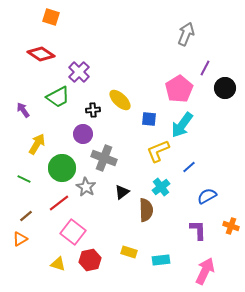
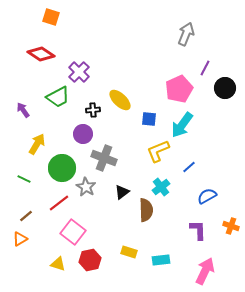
pink pentagon: rotated 8 degrees clockwise
